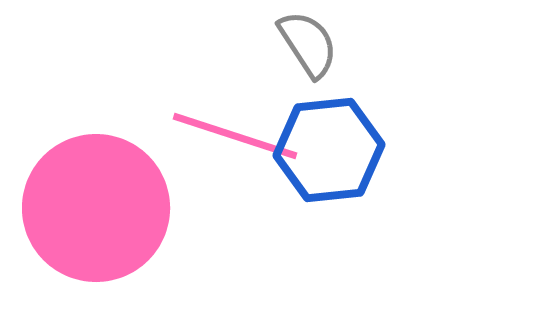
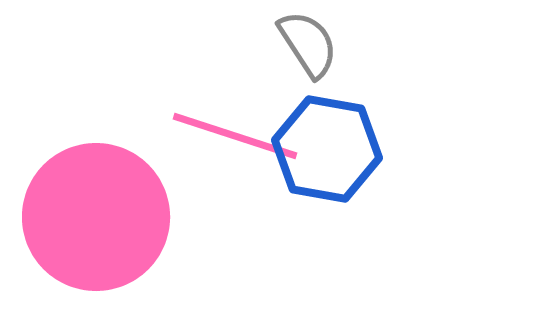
blue hexagon: moved 2 px left, 1 px up; rotated 16 degrees clockwise
pink circle: moved 9 px down
